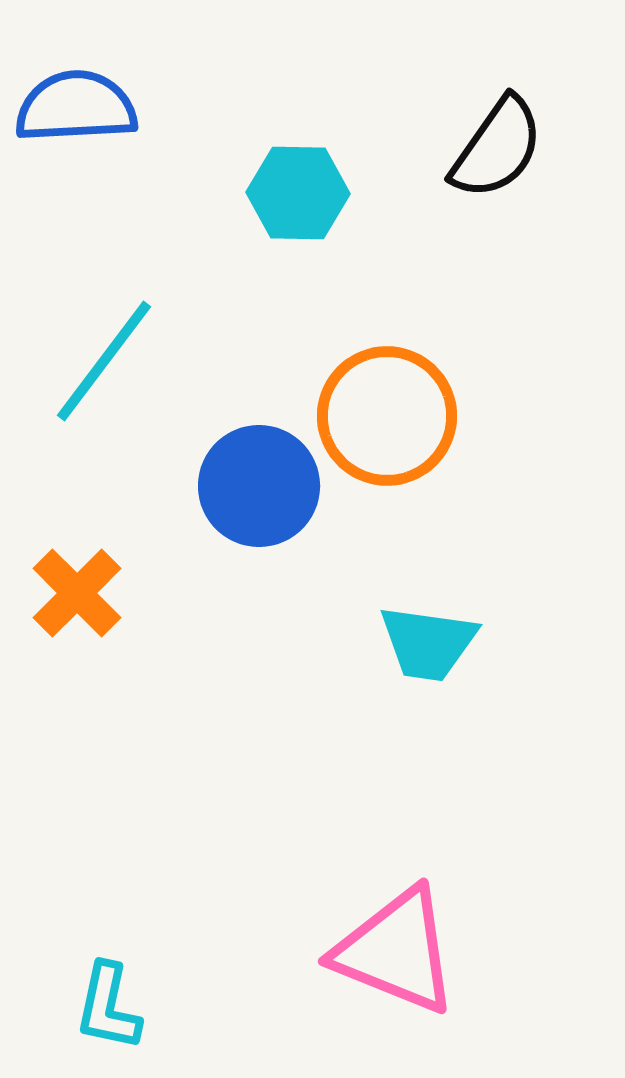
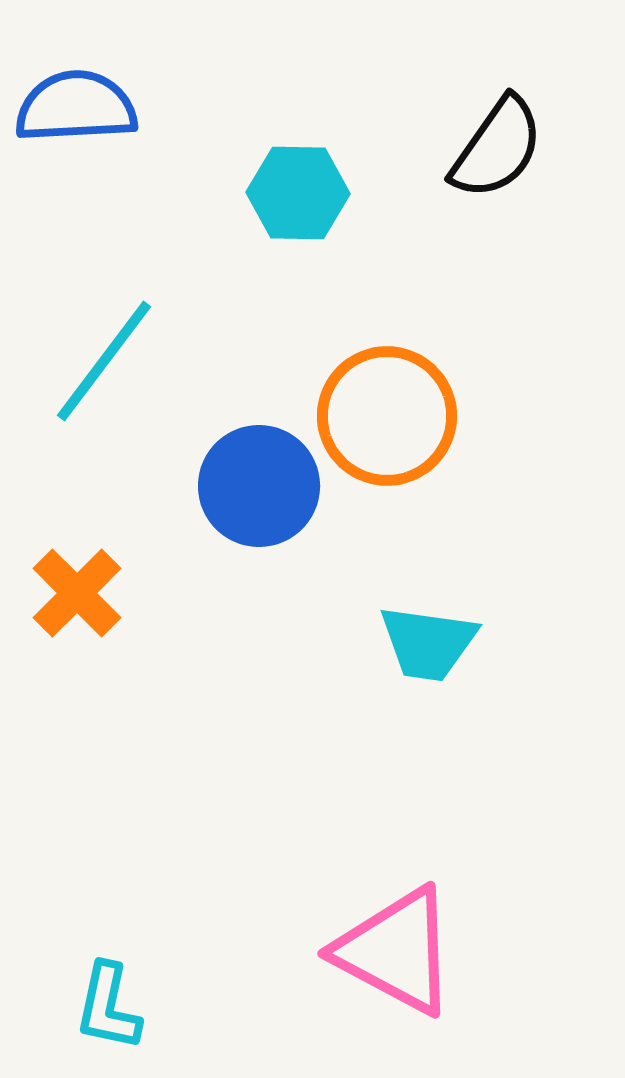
pink triangle: rotated 6 degrees clockwise
